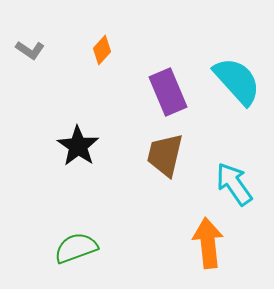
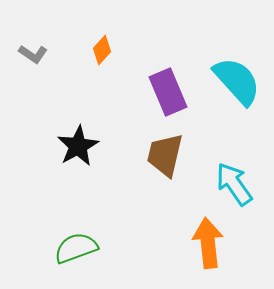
gray L-shape: moved 3 px right, 4 px down
black star: rotated 9 degrees clockwise
